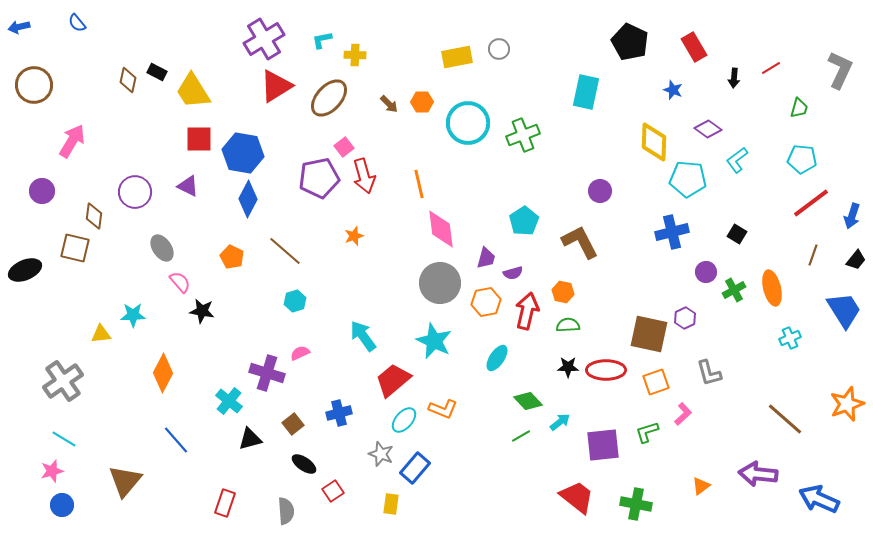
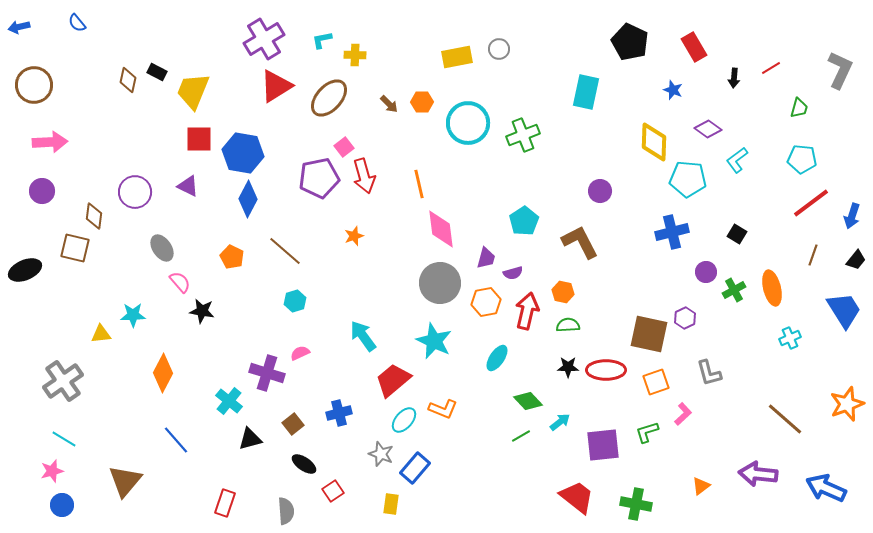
yellow trapezoid at (193, 91): rotated 54 degrees clockwise
pink arrow at (72, 141): moved 22 px left, 1 px down; rotated 56 degrees clockwise
blue arrow at (819, 499): moved 7 px right, 11 px up
